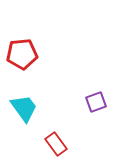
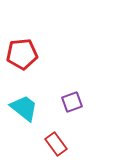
purple square: moved 24 px left
cyan trapezoid: rotated 16 degrees counterclockwise
